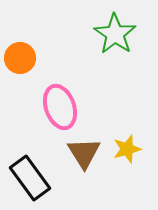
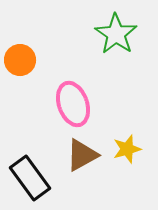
green star: moved 1 px right
orange circle: moved 2 px down
pink ellipse: moved 13 px right, 3 px up
brown triangle: moved 2 px left, 2 px down; rotated 33 degrees clockwise
